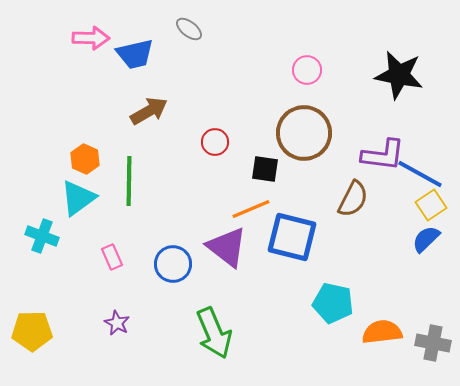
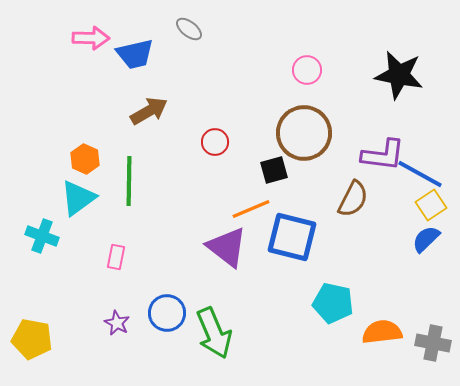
black square: moved 9 px right, 1 px down; rotated 24 degrees counterclockwise
pink rectangle: moved 4 px right; rotated 35 degrees clockwise
blue circle: moved 6 px left, 49 px down
yellow pentagon: moved 8 px down; rotated 12 degrees clockwise
